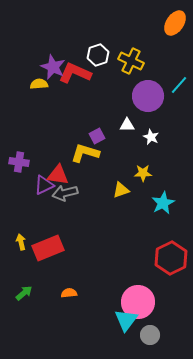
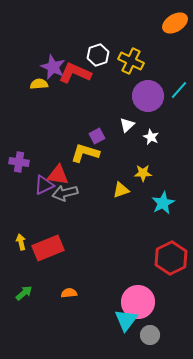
orange ellipse: rotated 25 degrees clockwise
cyan line: moved 5 px down
white triangle: rotated 42 degrees counterclockwise
